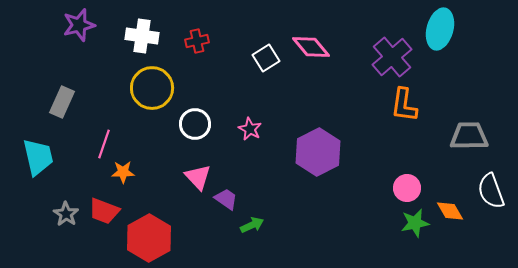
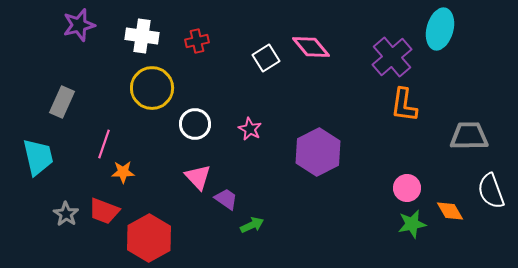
green star: moved 3 px left, 1 px down
